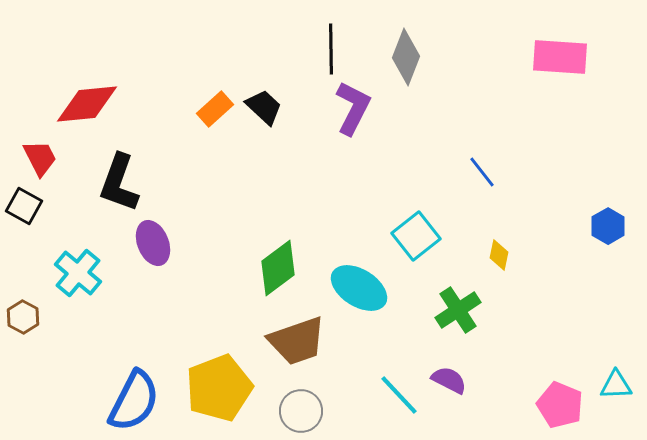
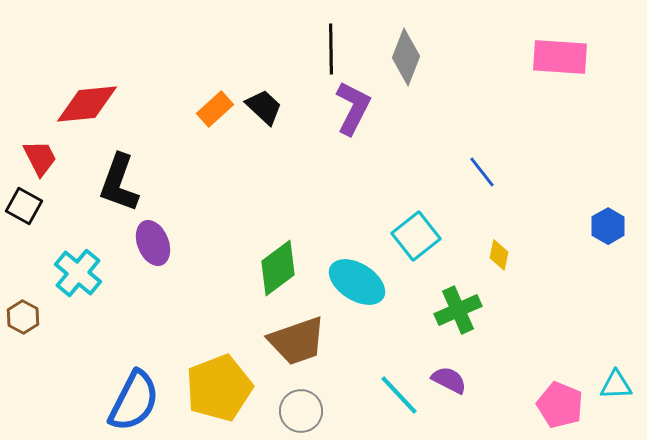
cyan ellipse: moved 2 px left, 6 px up
green cross: rotated 9 degrees clockwise
